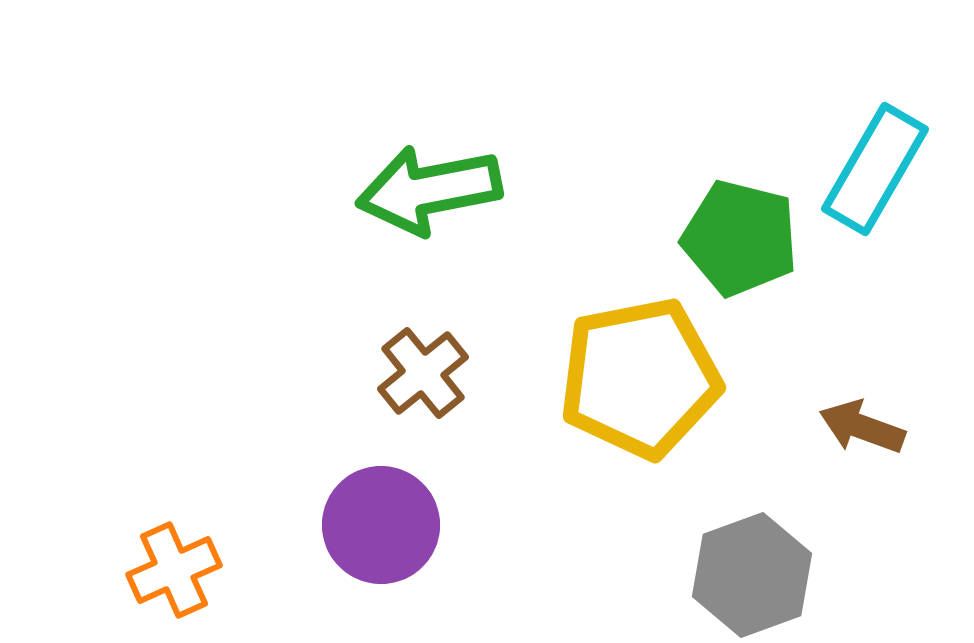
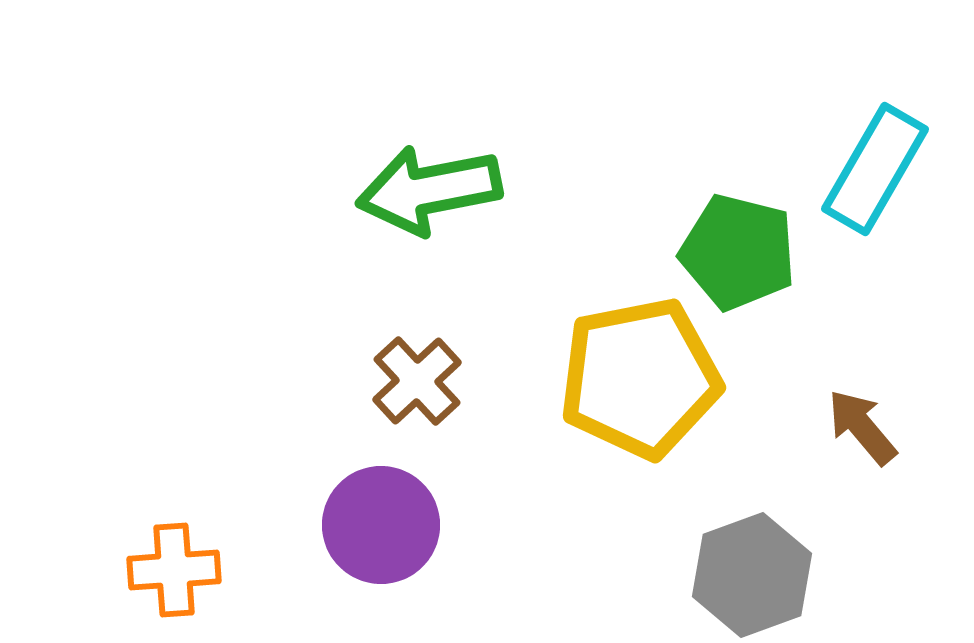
green pentagon: moved 2 px left, 14 px down
brown cross: moved 6 px left, 8 px down; rotated 4 degrees counterclockwise
brown arrow: rotated 30 degrees clockwise
orange cross: rotated 20 degrees clockwise
